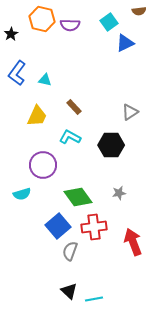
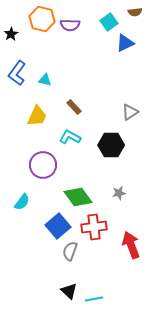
brown semicircle: moved 4 px left, 1 px down
cyan semicircle: moved 8 px down; rotated 36 degrees counterclockwise
red arrow: moved 2 px left, 3 px down
